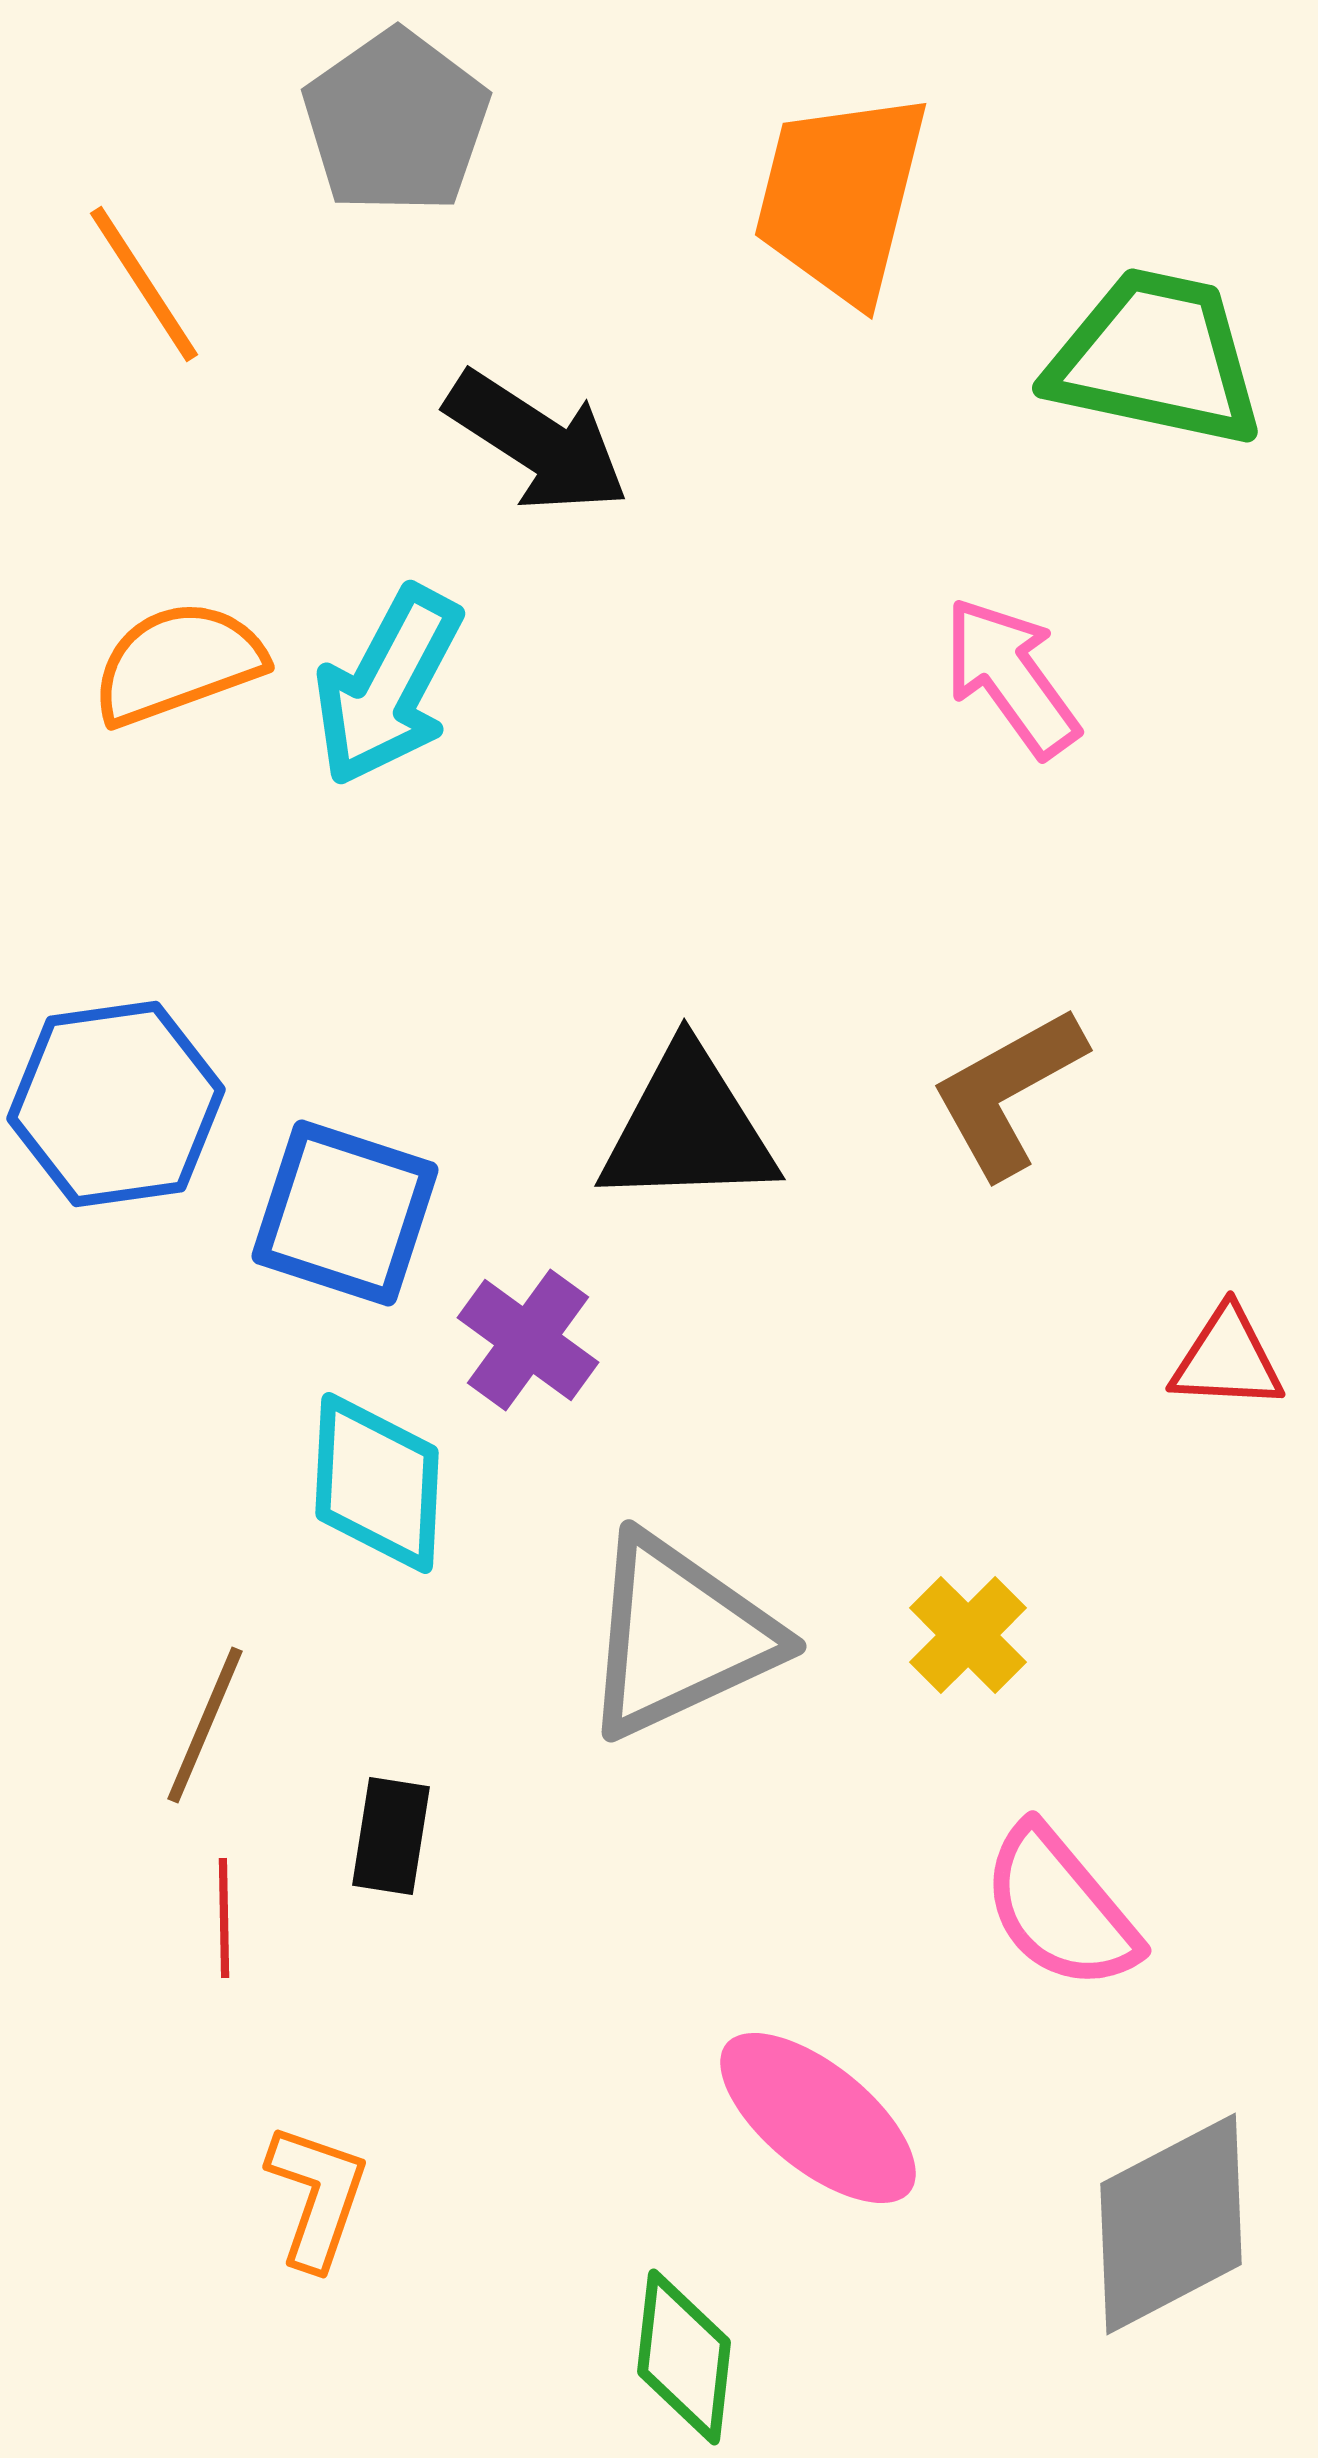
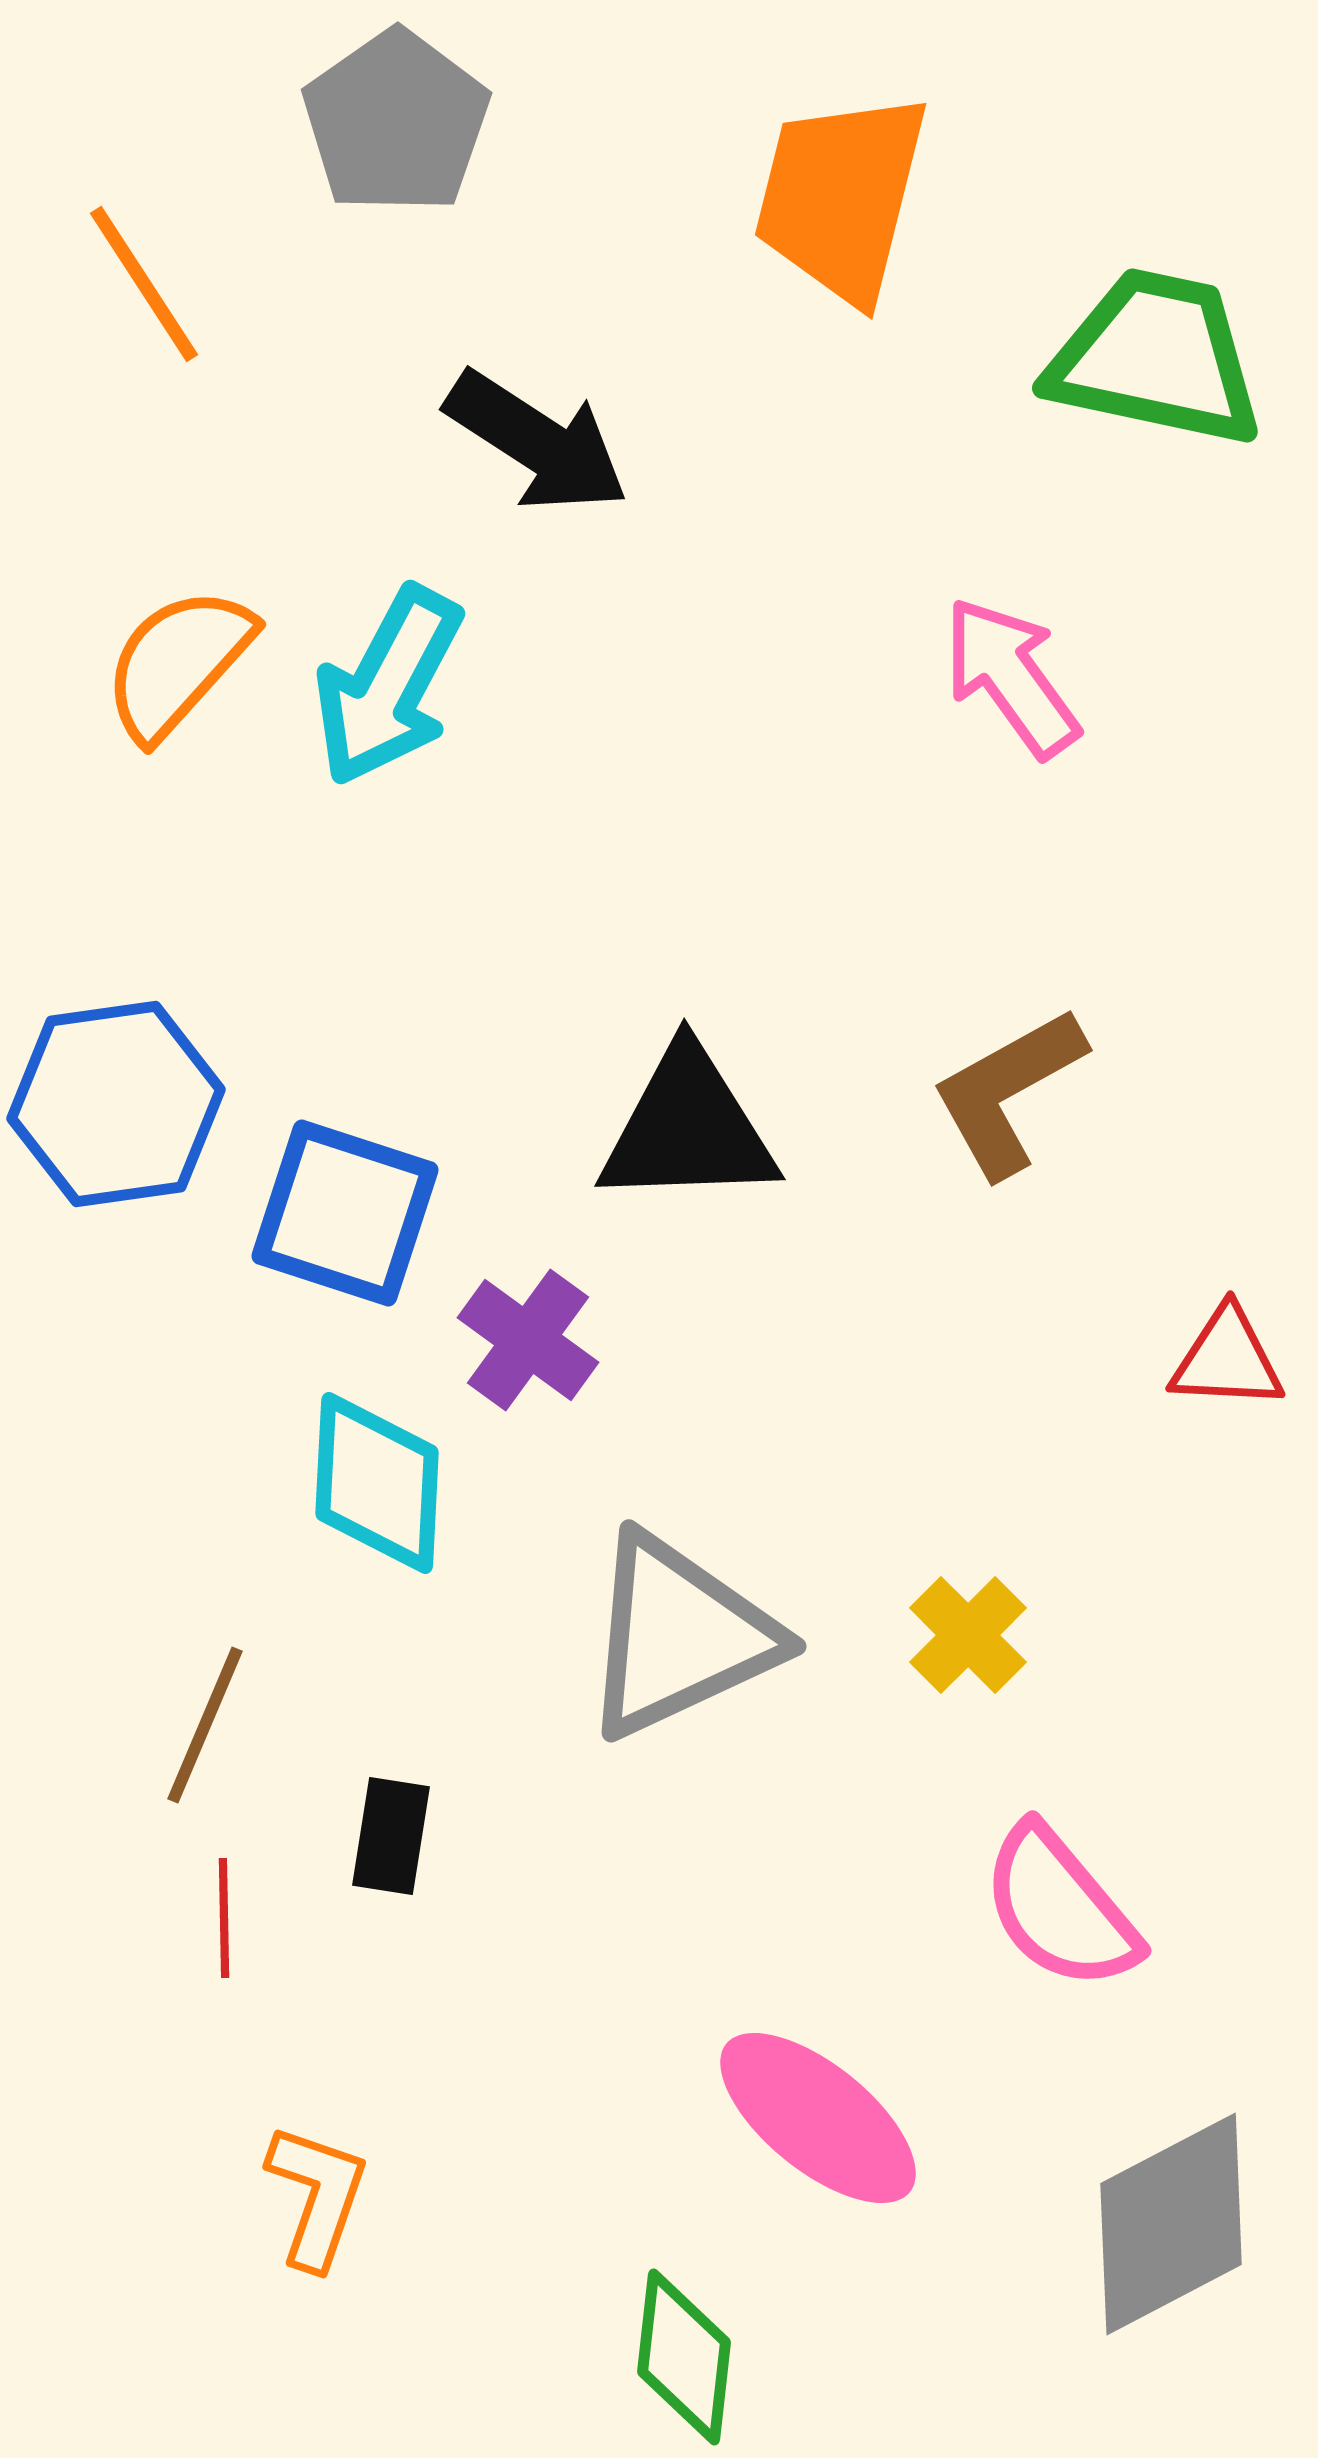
orange semicircle: rotated 28 degrees counterclockwise
